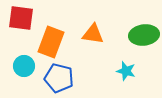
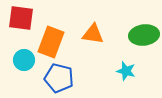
cyan circle: moved 6 px up
